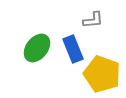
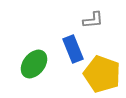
green ellipse: moved 3 px left, 16 px down
